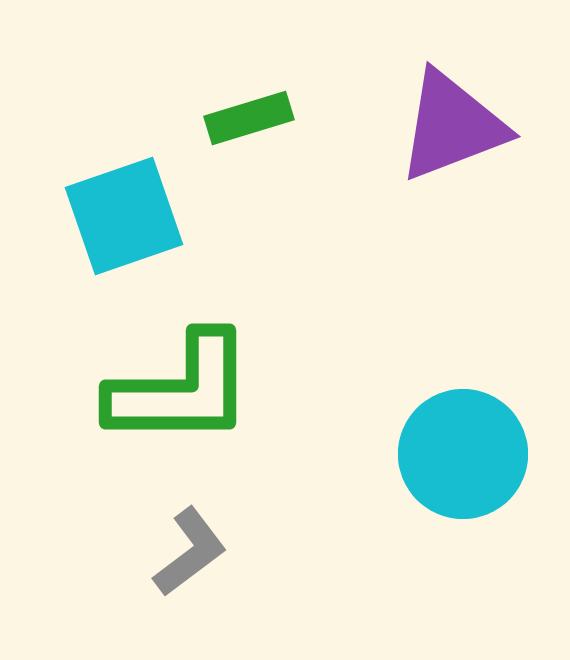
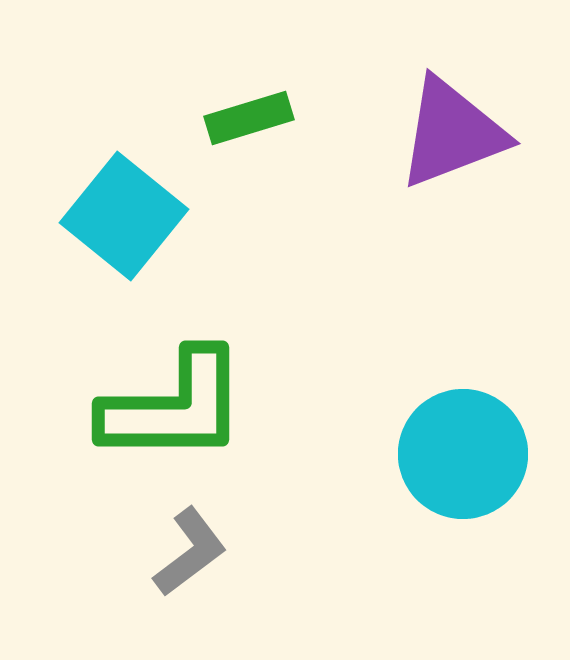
purple triangle: moved 7 px down
cyan square: rotated 32 degrees counterclockwise
green L-shape: moved 7 px left, 17 px down
